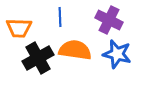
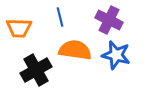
blue line: rotated 12 degrees counterclockwise
blue star: moved 1 px left, 1 px down
black cross: moved 2 px left, 12 px down
